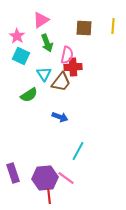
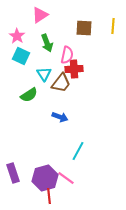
pink triangle: moved 1 px left, 5 px up
red cross: moved 1 px right, 2 px down
brown trapezoid: moved 1 px down
purple hexagon: rotated 10 degrees counterclockwise
